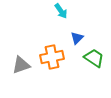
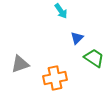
orange cross: moved 3 px right, 21 px down
gray triangle: moved 1 px left, 1 px up
